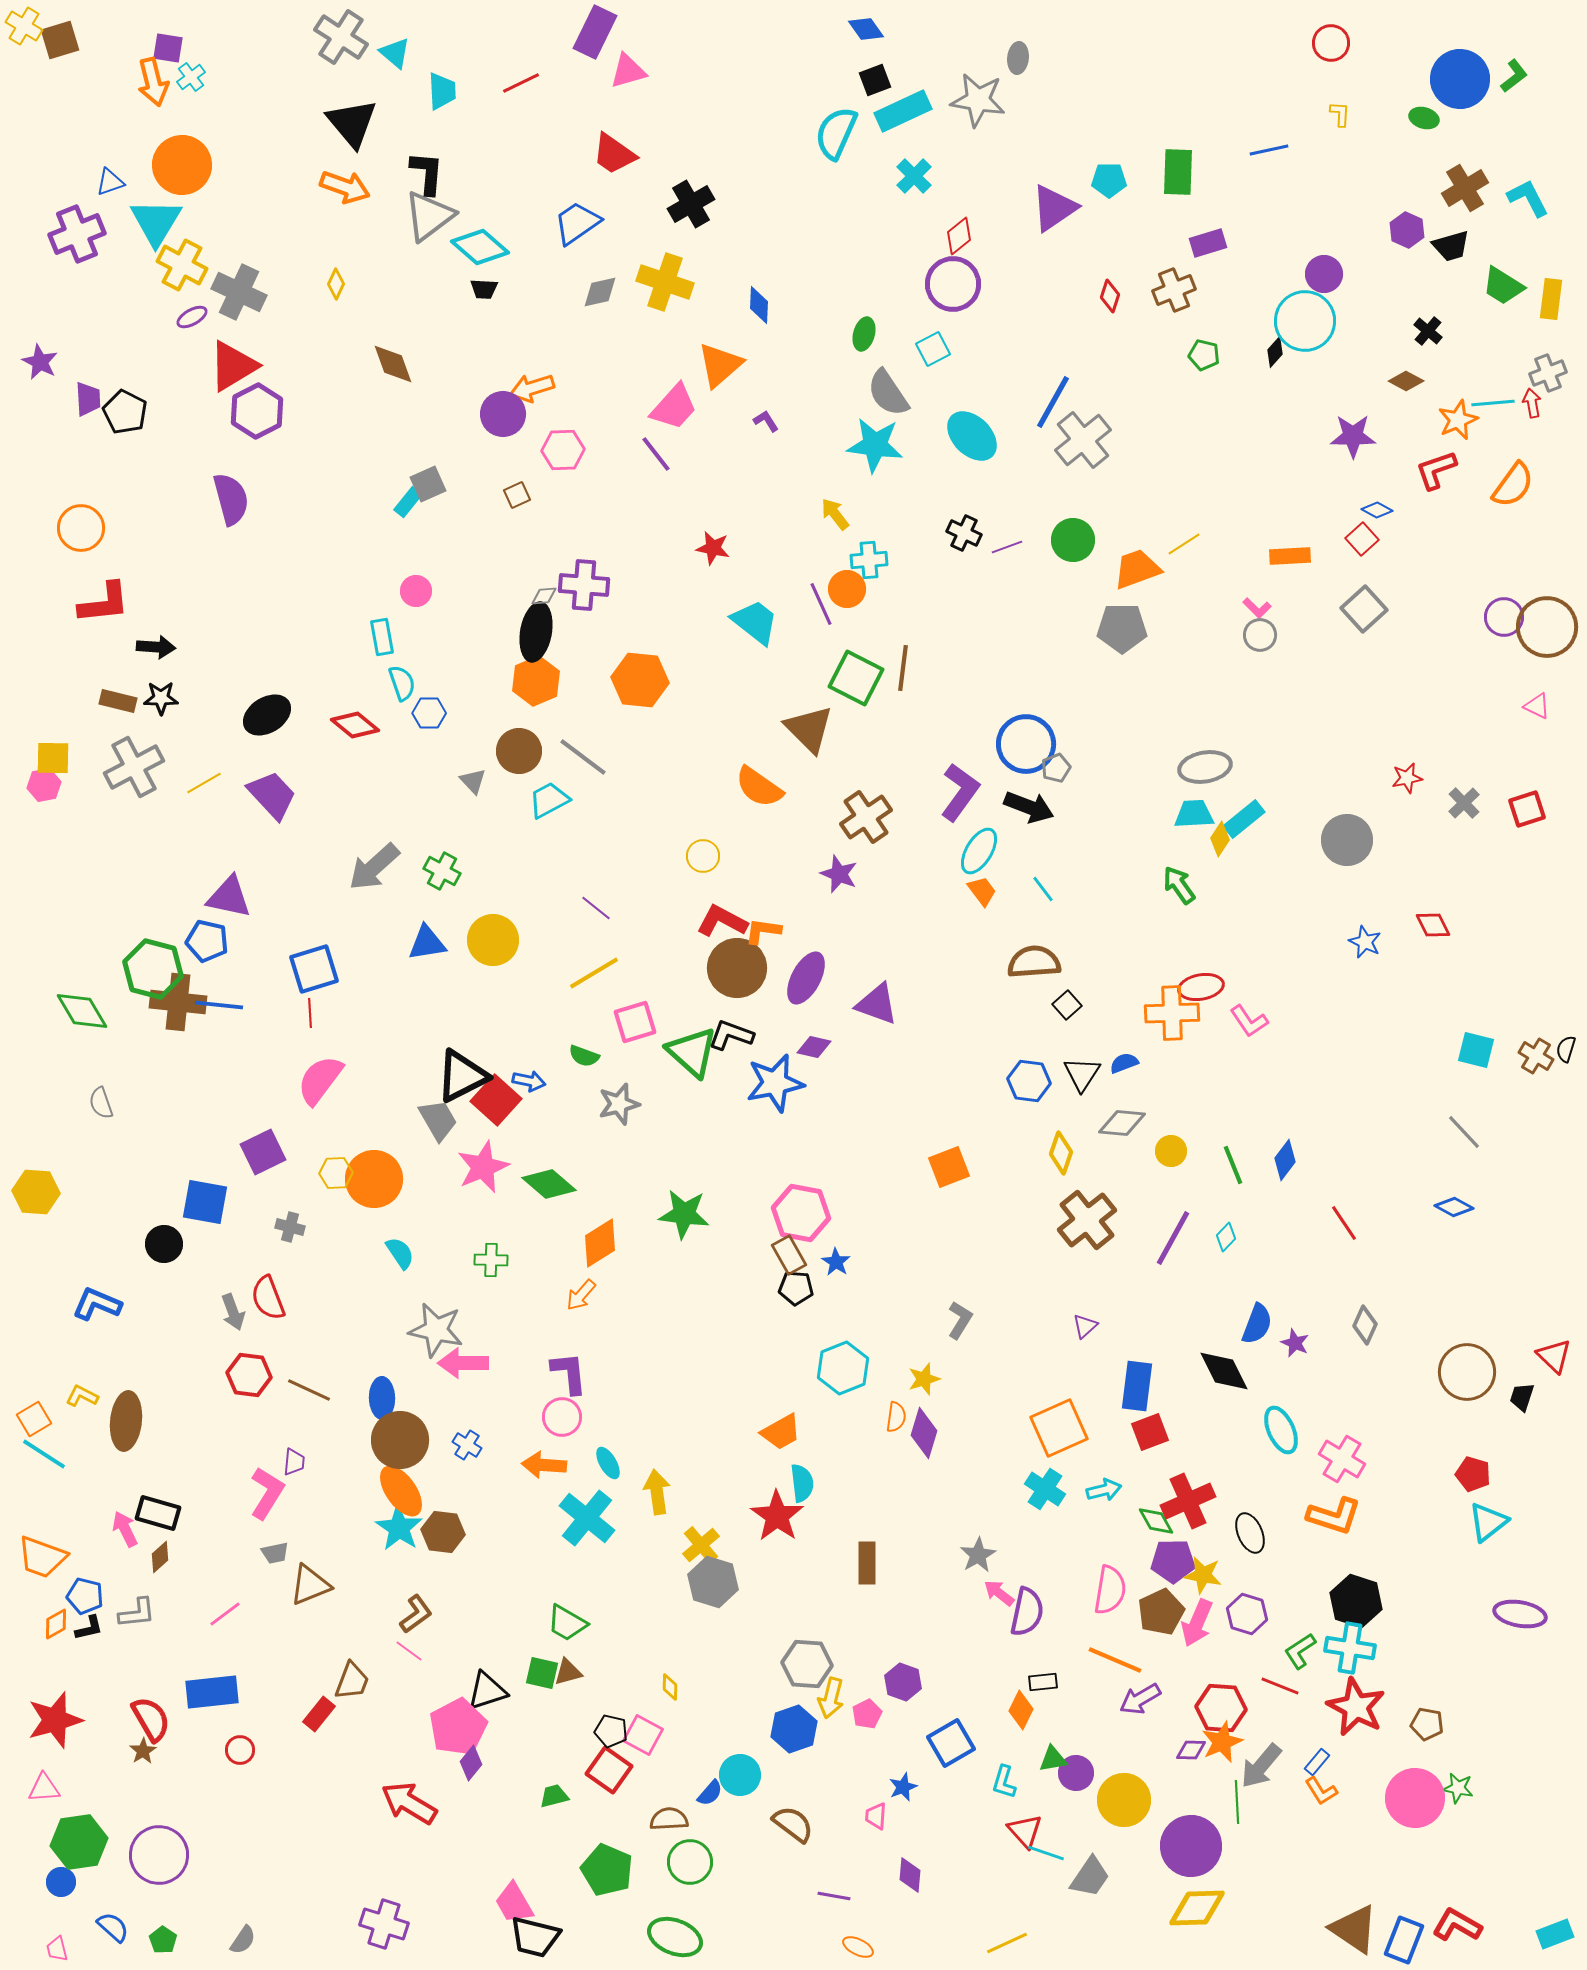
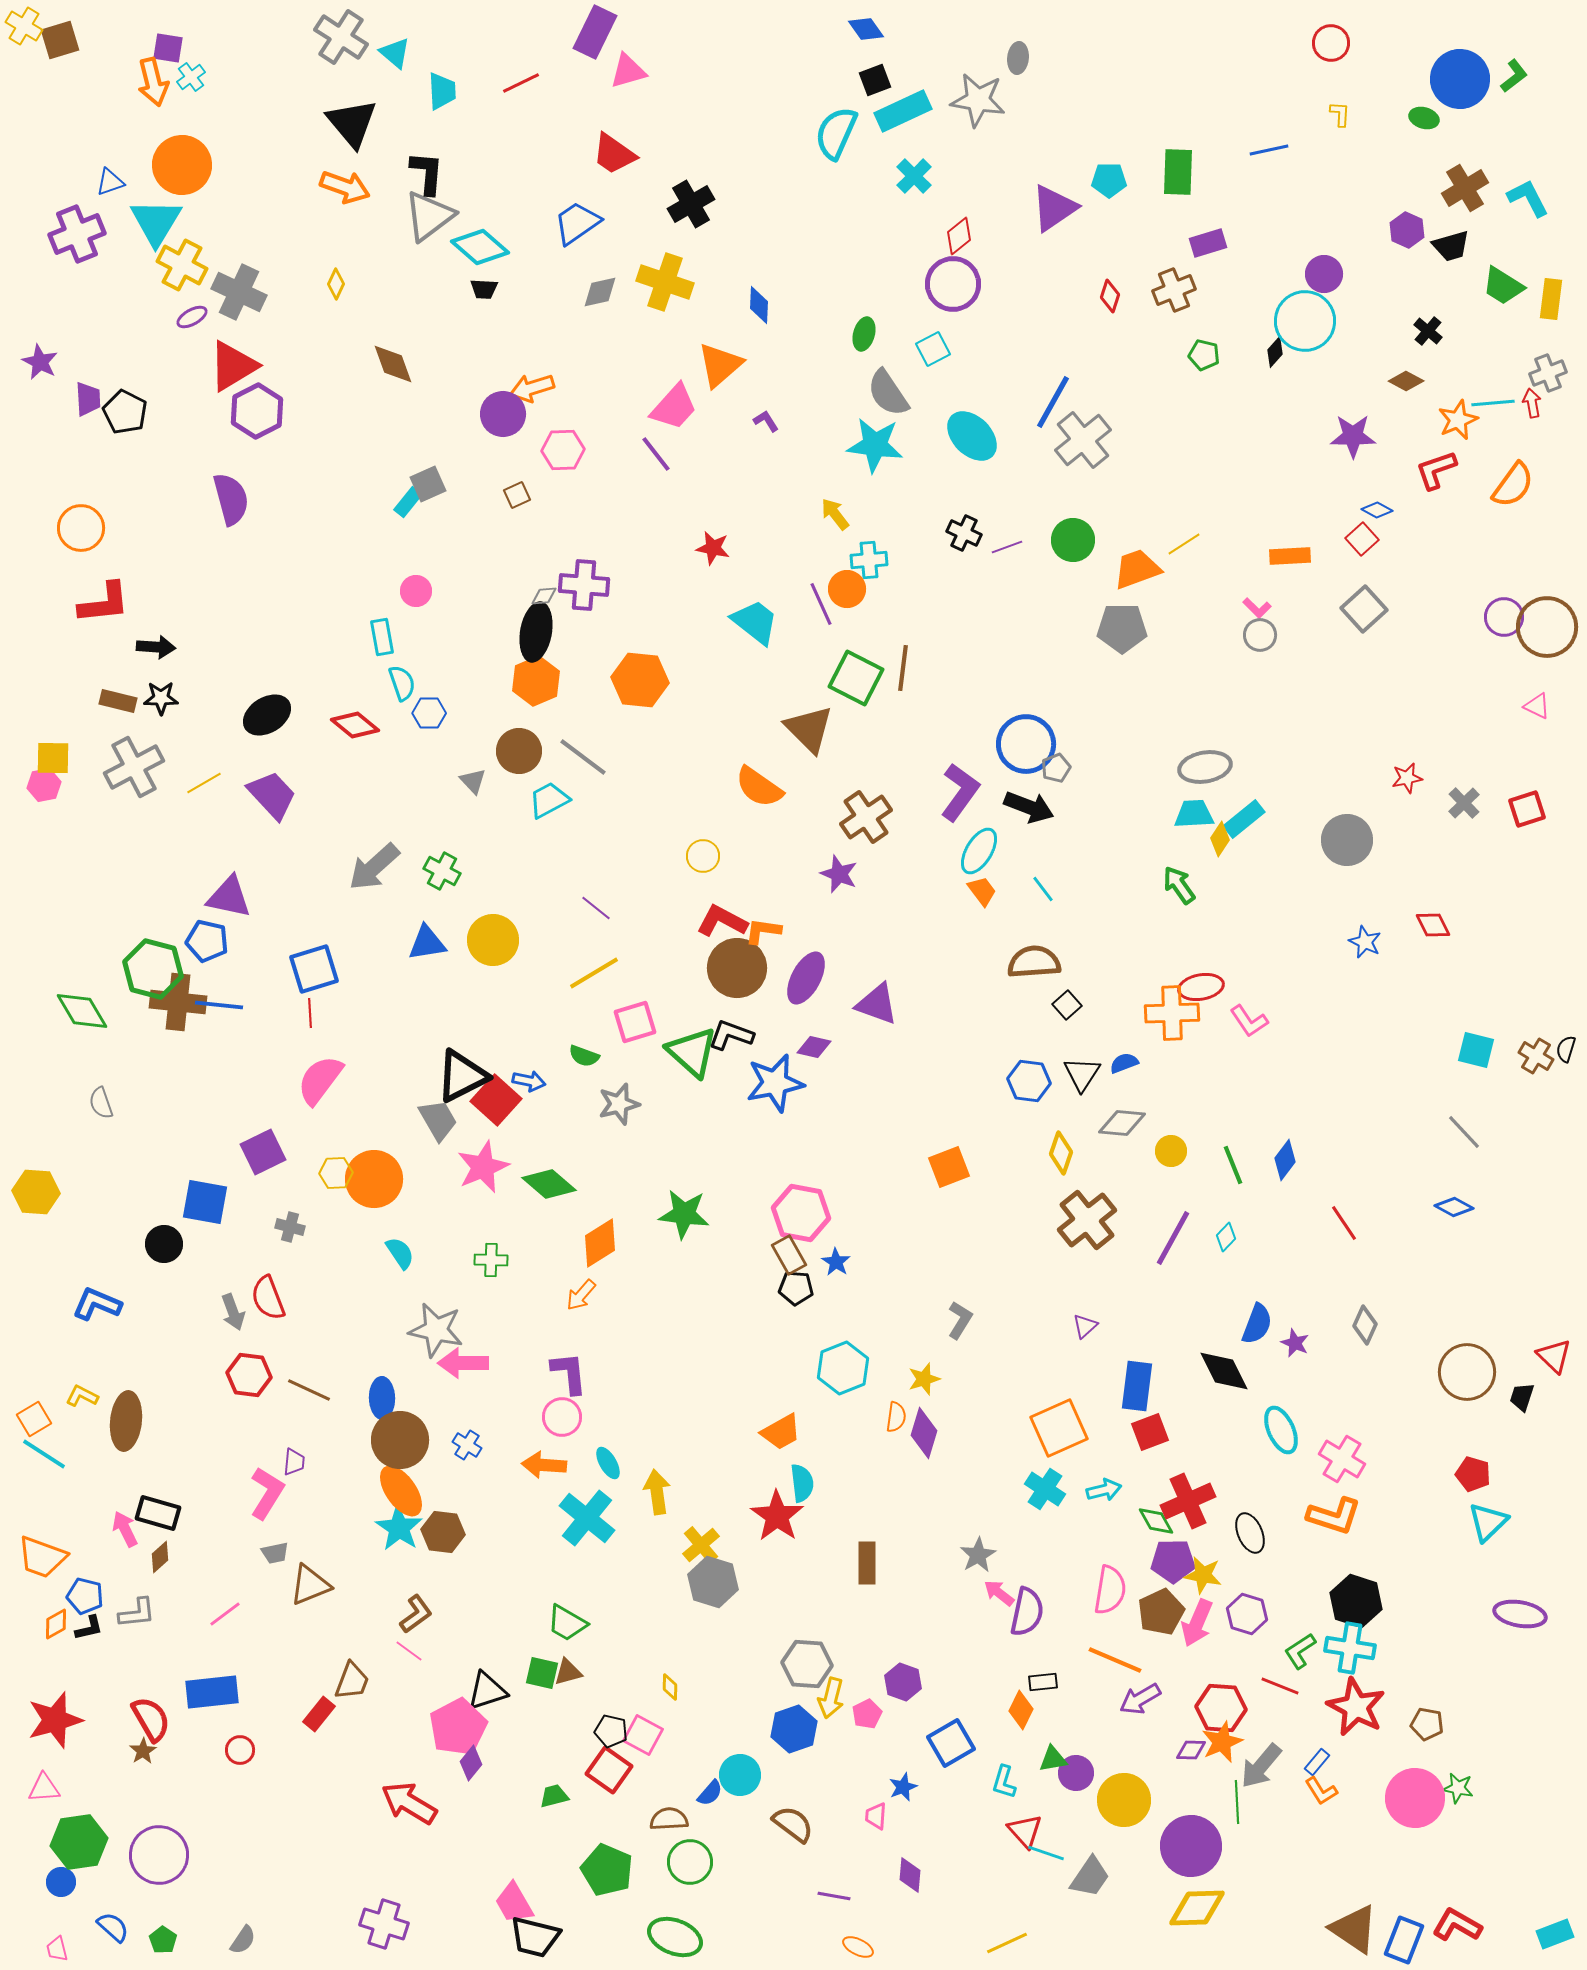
cyan triangle at (1488, 1522): rotated 6 degrees counterclockwise
